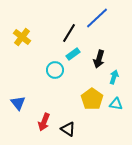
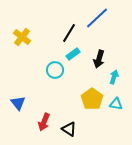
black triangle: moved 1 px right
